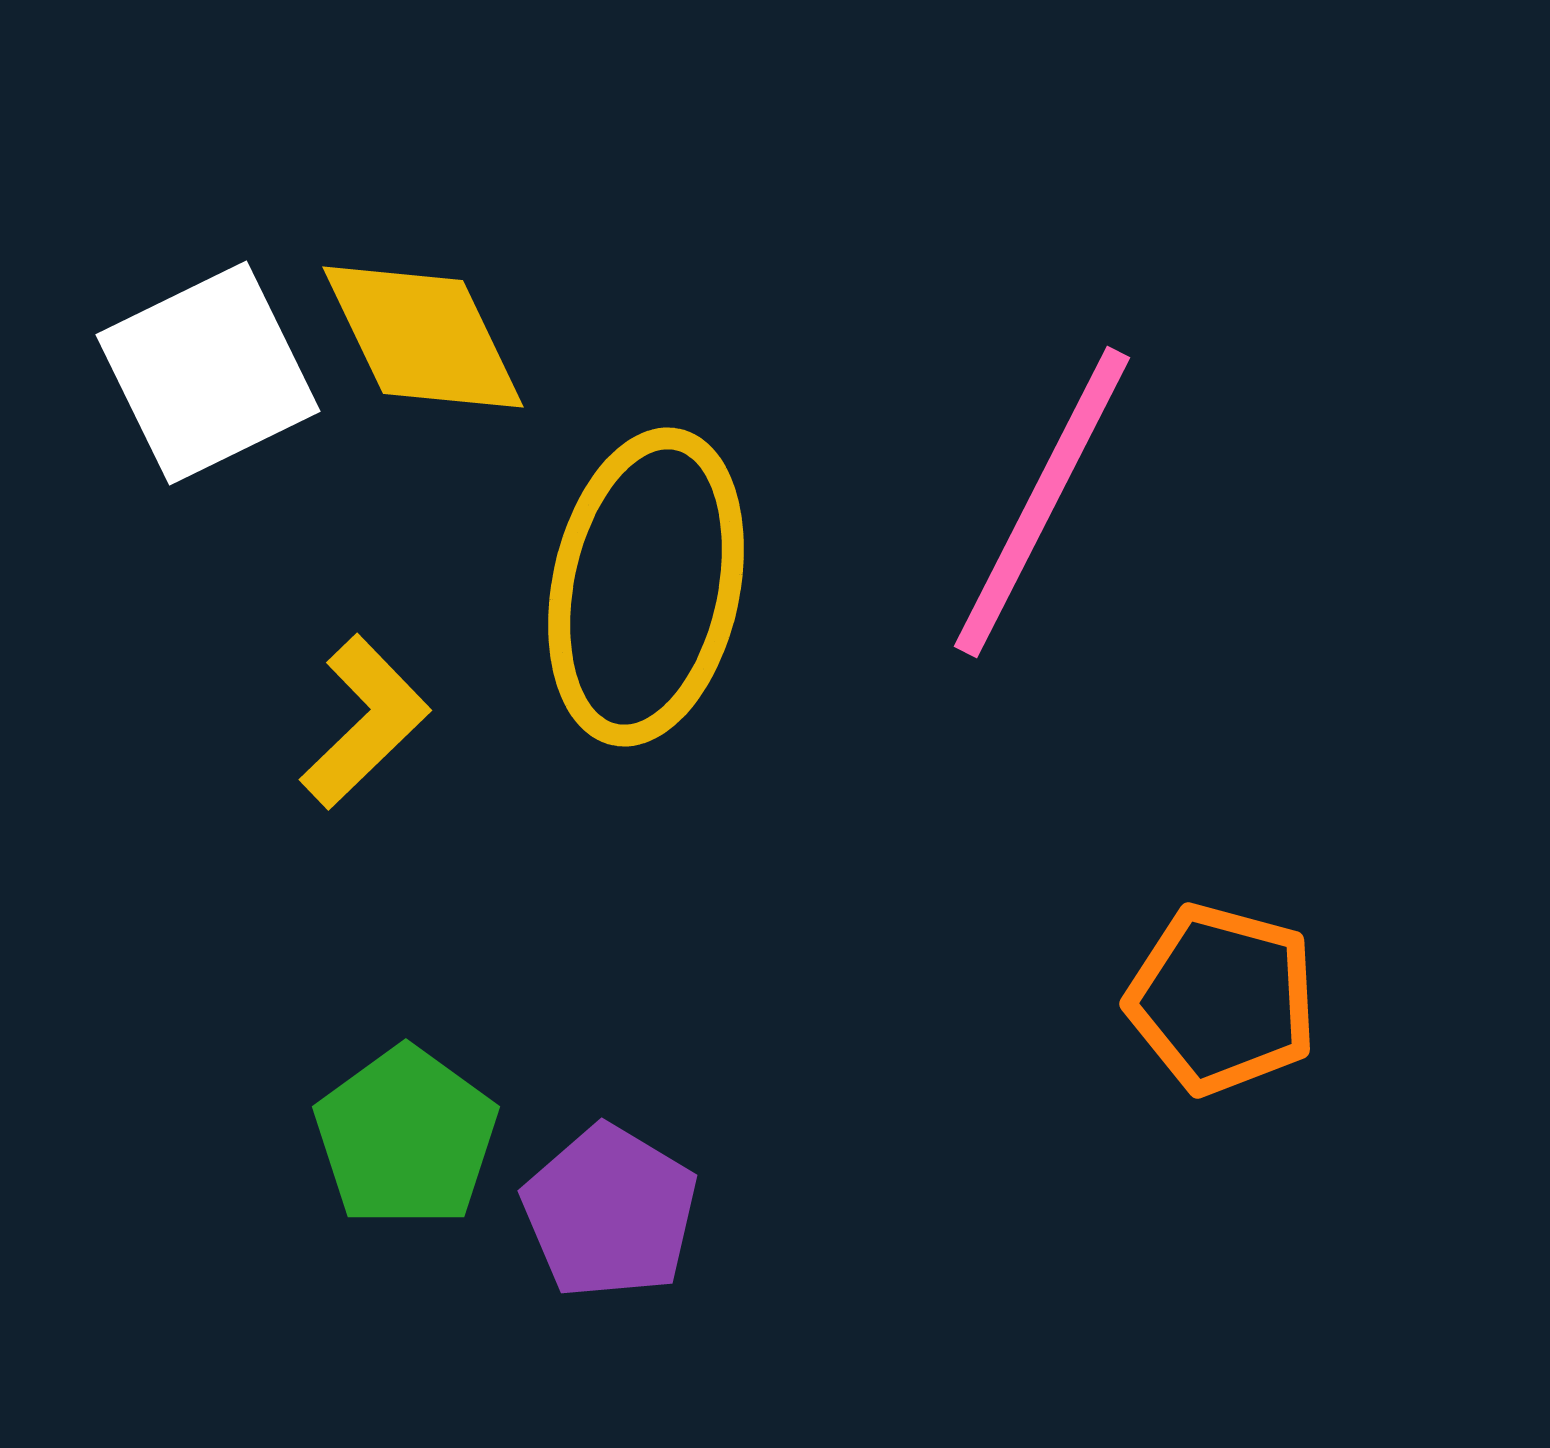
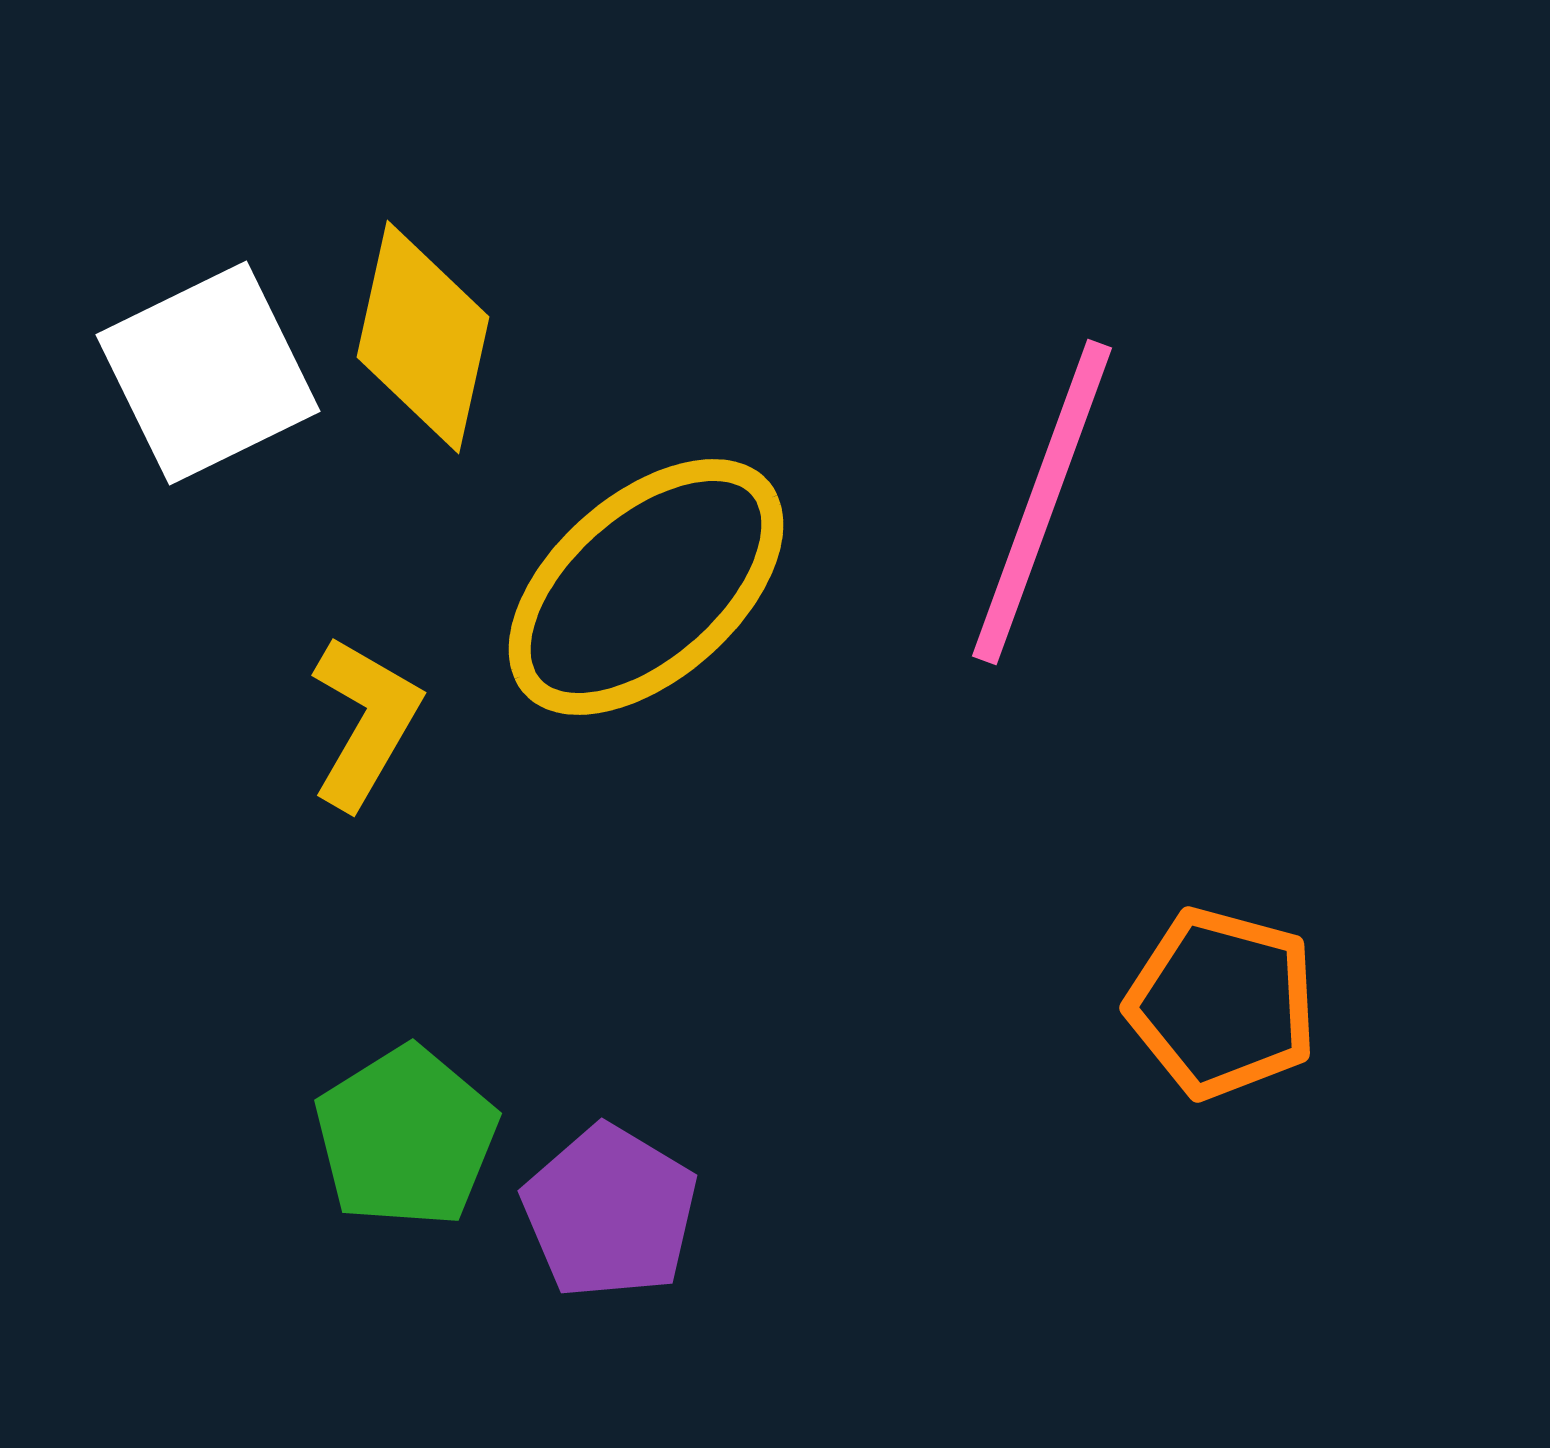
yellow diamond: rotated 38 degrees clockwise
pink line: rotated 7 degrees counterclockwise
yellow ellipse: rotated 37 degrees clockwise
yellow L-shape: rotated 16 degrees counterclockwise
orange pentagon: moved 4 px down
green pentagon: rotated 4 degrees clockwise
